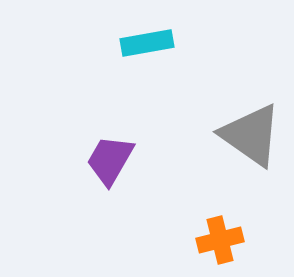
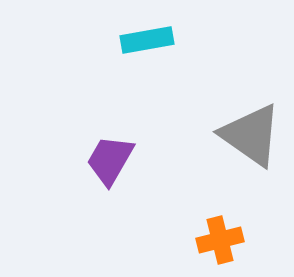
cyan rectangle: moved 3 px up
